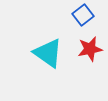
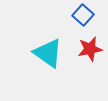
blue square: rotated 10 degrees counterclockwise
